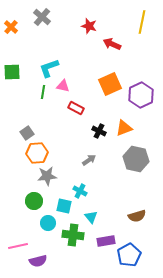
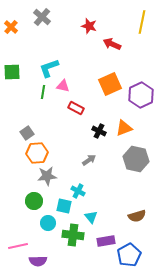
cyan cross: moved 2 px left
purple semicircle: rotated 12 degrees clockwise
